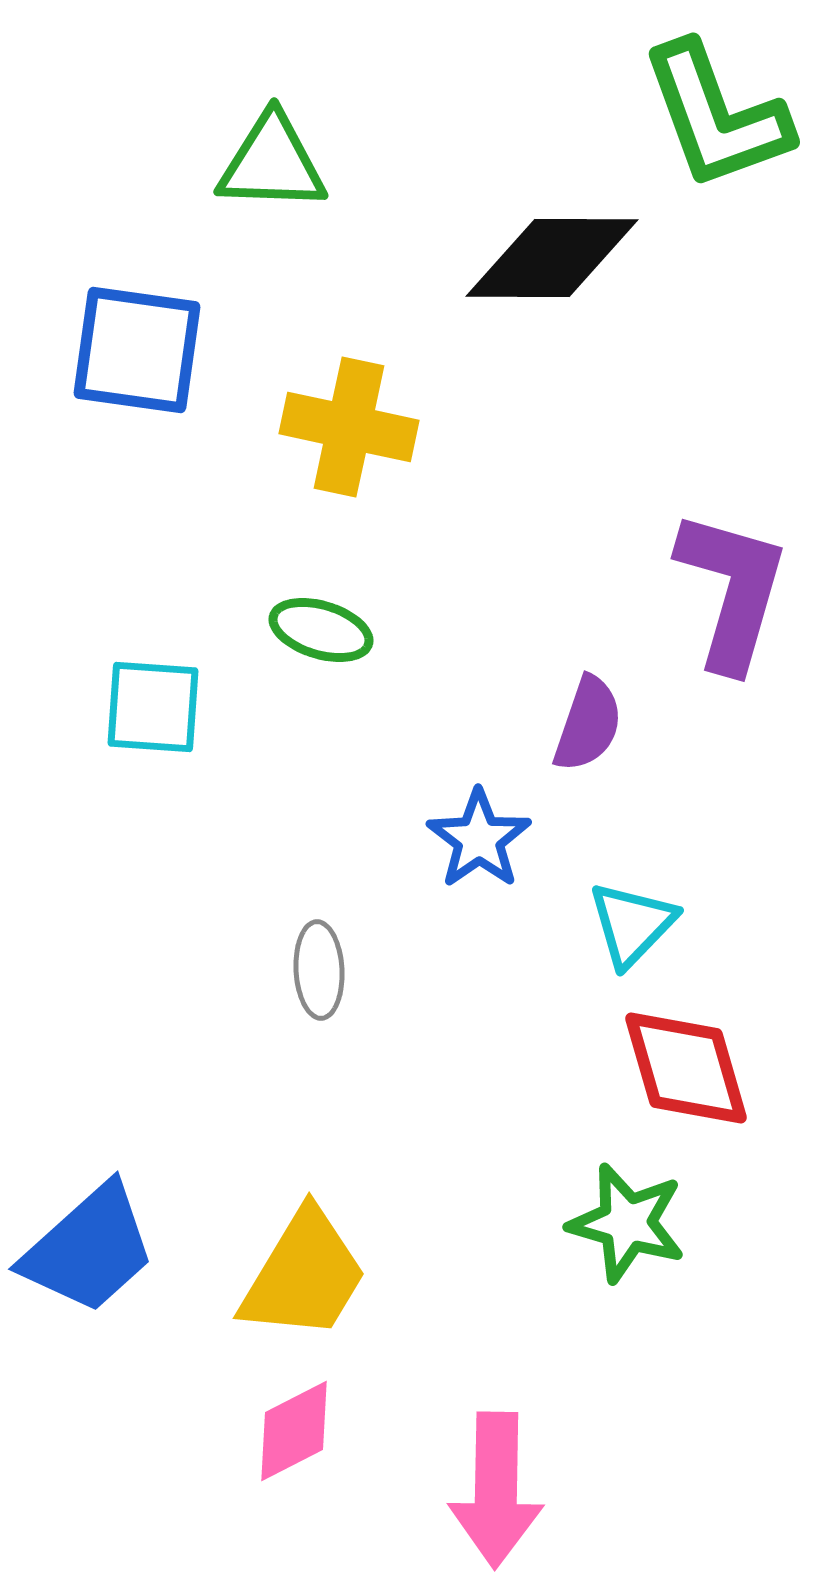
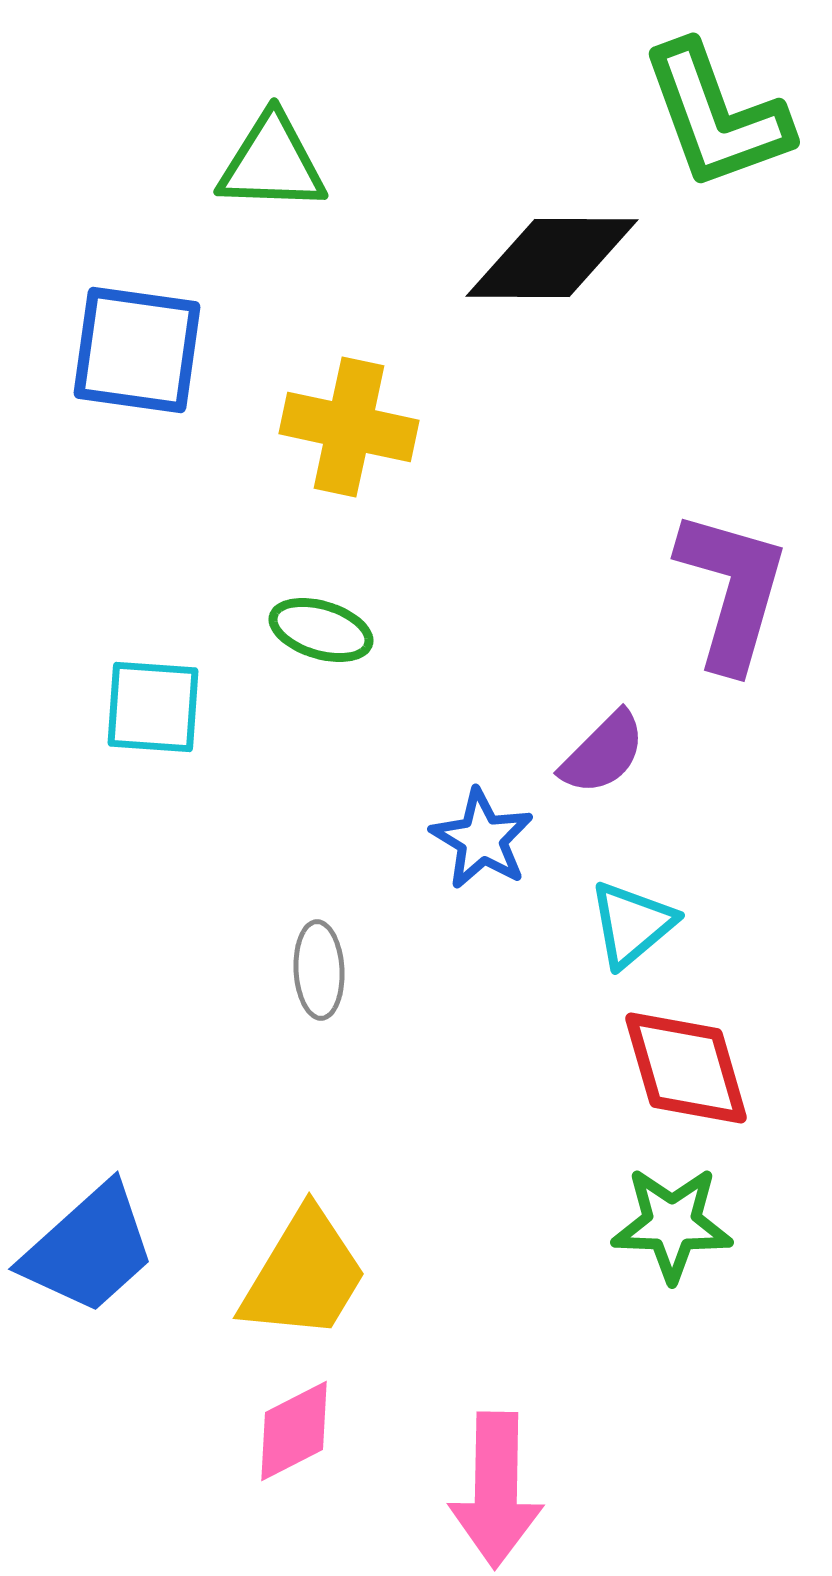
purple semicircle: moved 15 px right, 29 px down; rotated 26 degrees clockwise
blue star: moved 3 px right; rotated 6 degrees counterclockwise
cyan triangle: rotated 6 degrees clockwise
green star: moved 45 px right, 1 px down; rotated 14 degrees counterclockwise
